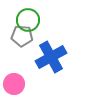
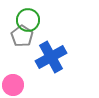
gray pentagon: rotated 30 degrees clockwise
pink circle: moved 1 px left, 1 px down
